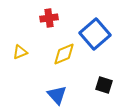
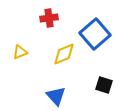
blue triangle: moved 1 px left, 1 px down
